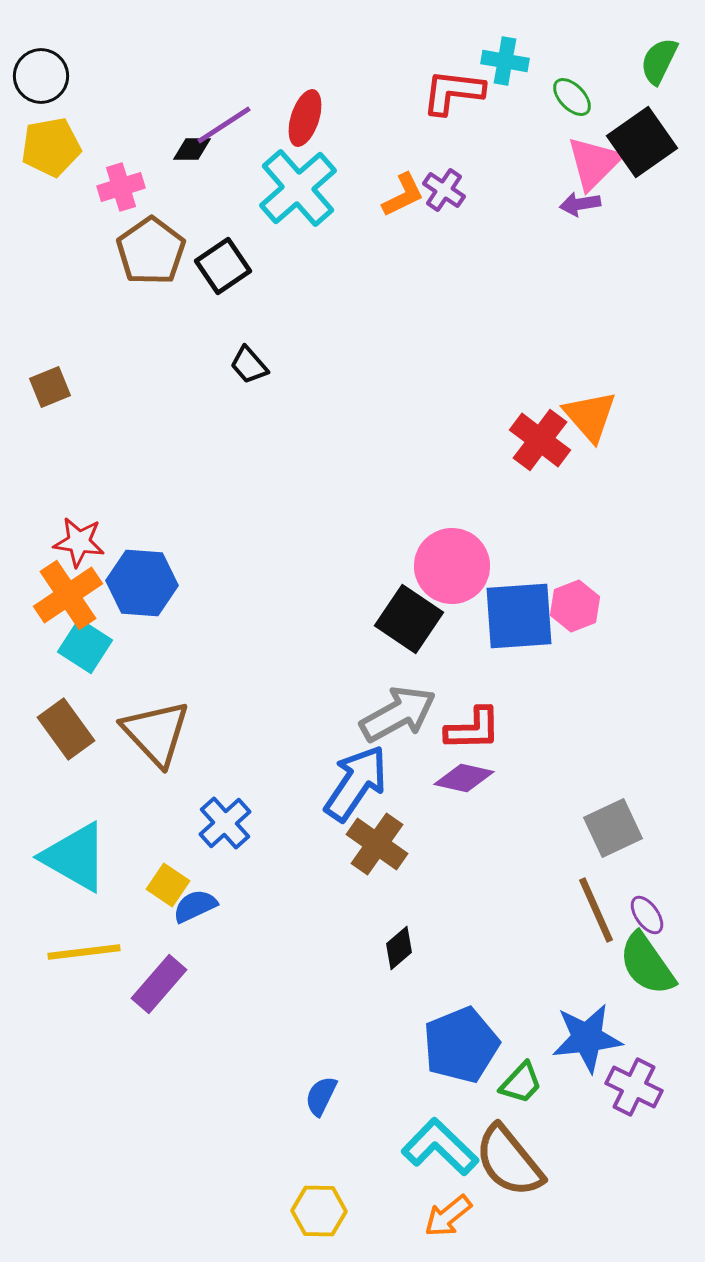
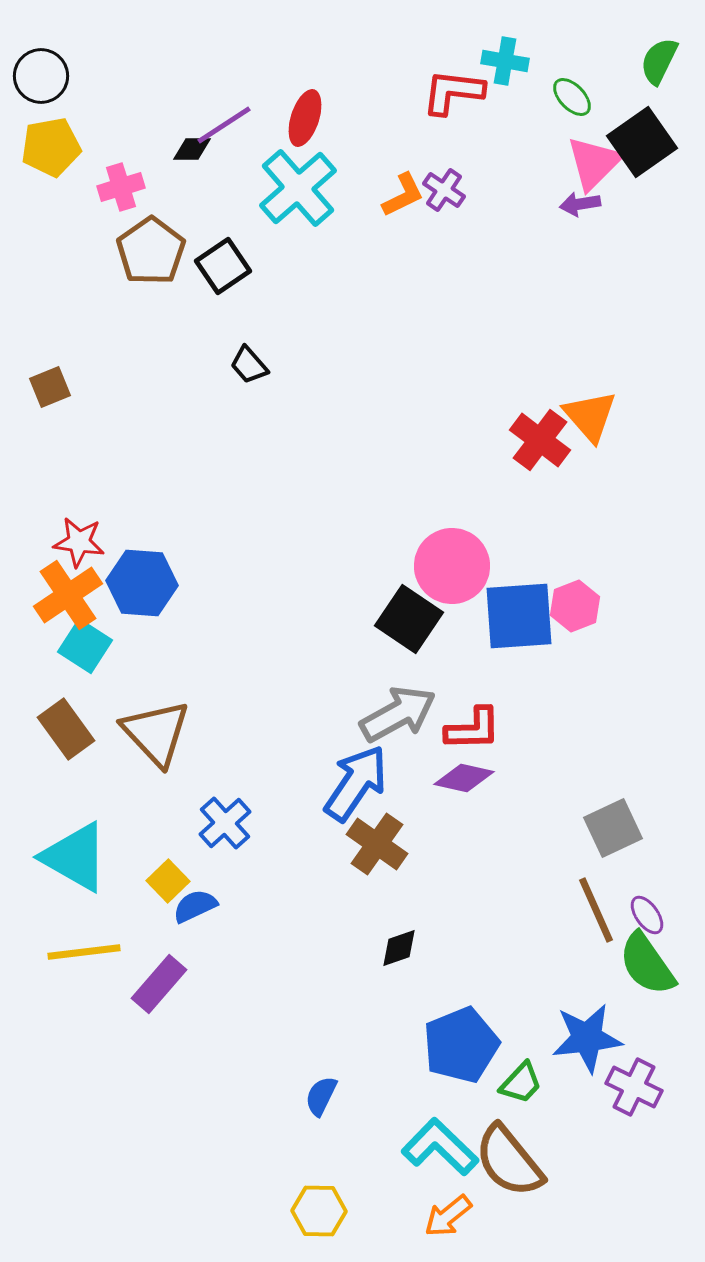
yellow square at (168, 885): moved 4 px up; rotated 12 degrees clockwise
black diamond at (399, 948): rotated 21 degrees clockwise
